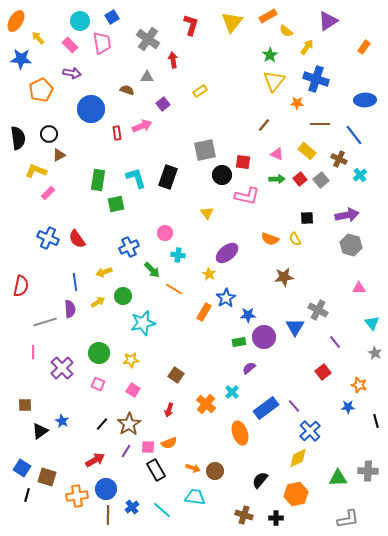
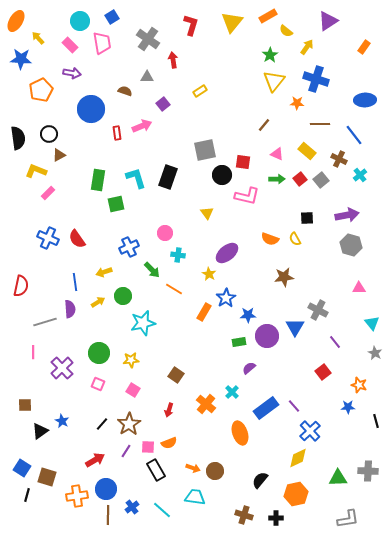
brown semicircle at (127, 90): moved 2 px left, 1 px down
purple circle at (264, 337): moved 3 px right, 1 px up
